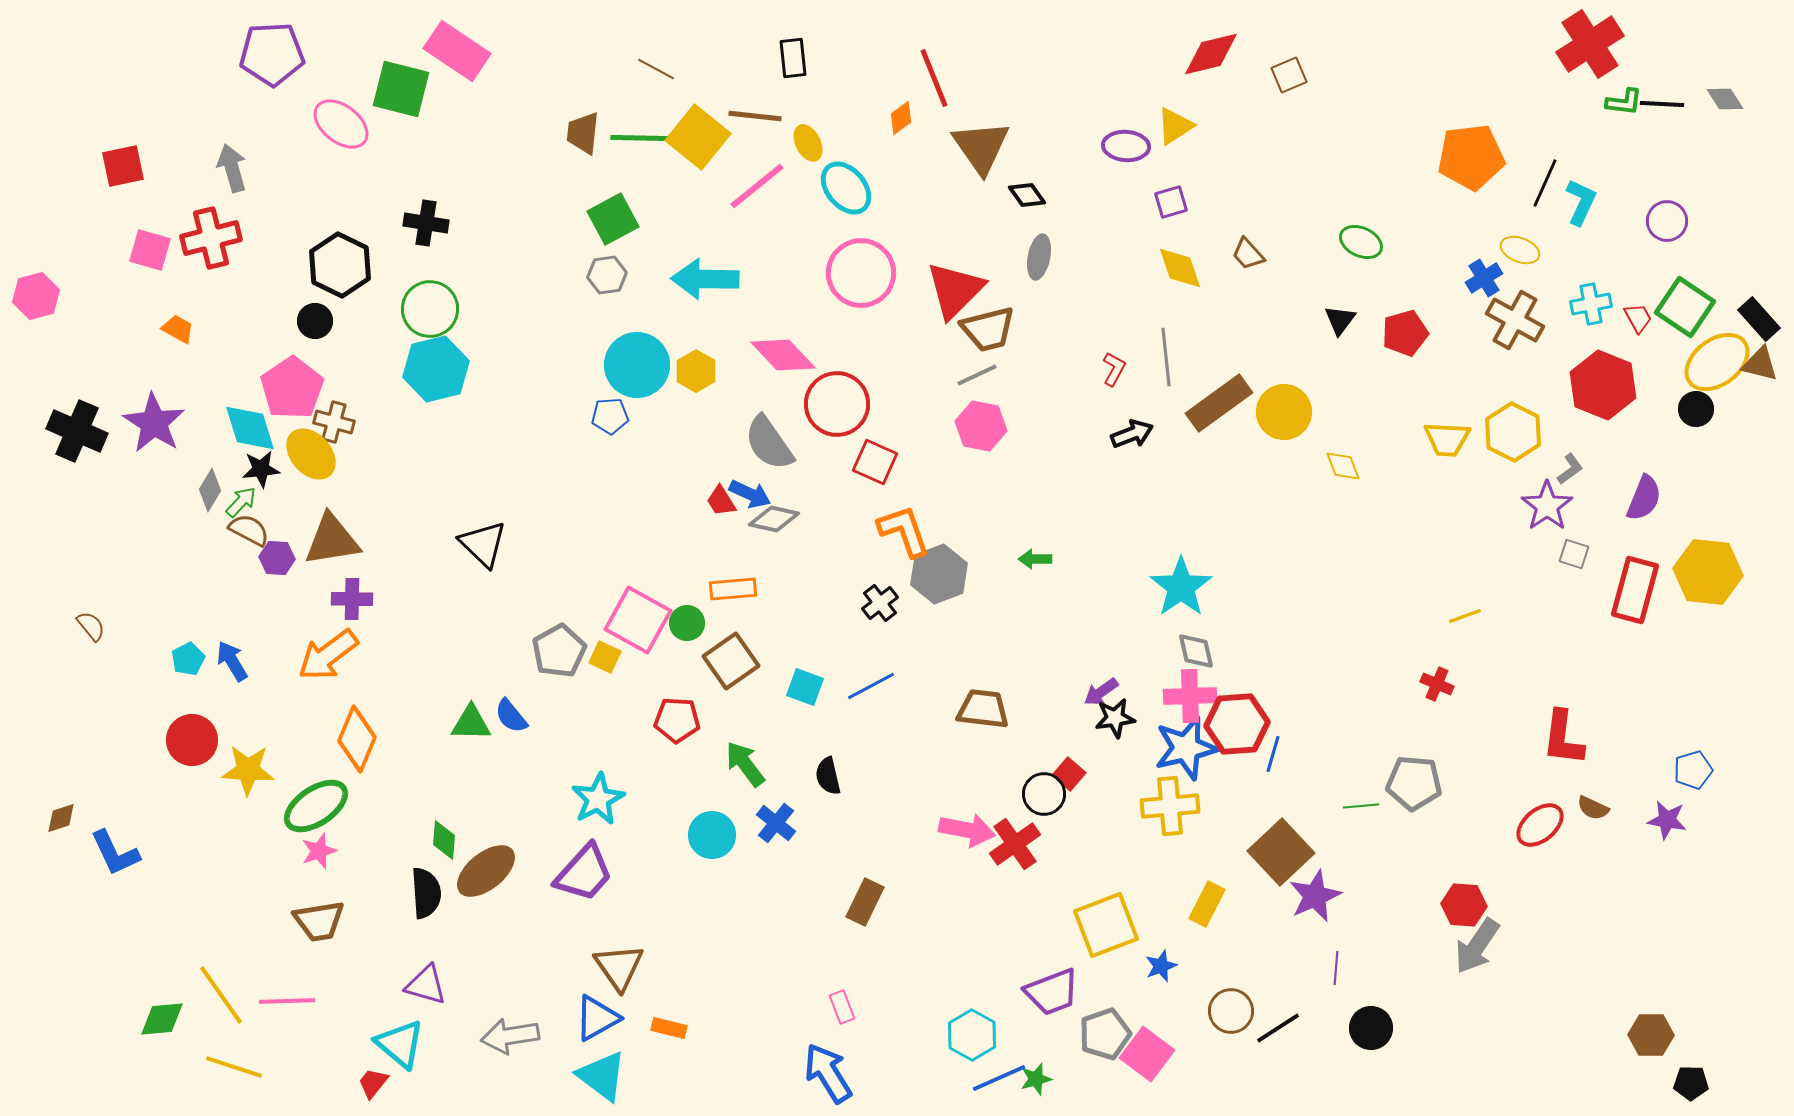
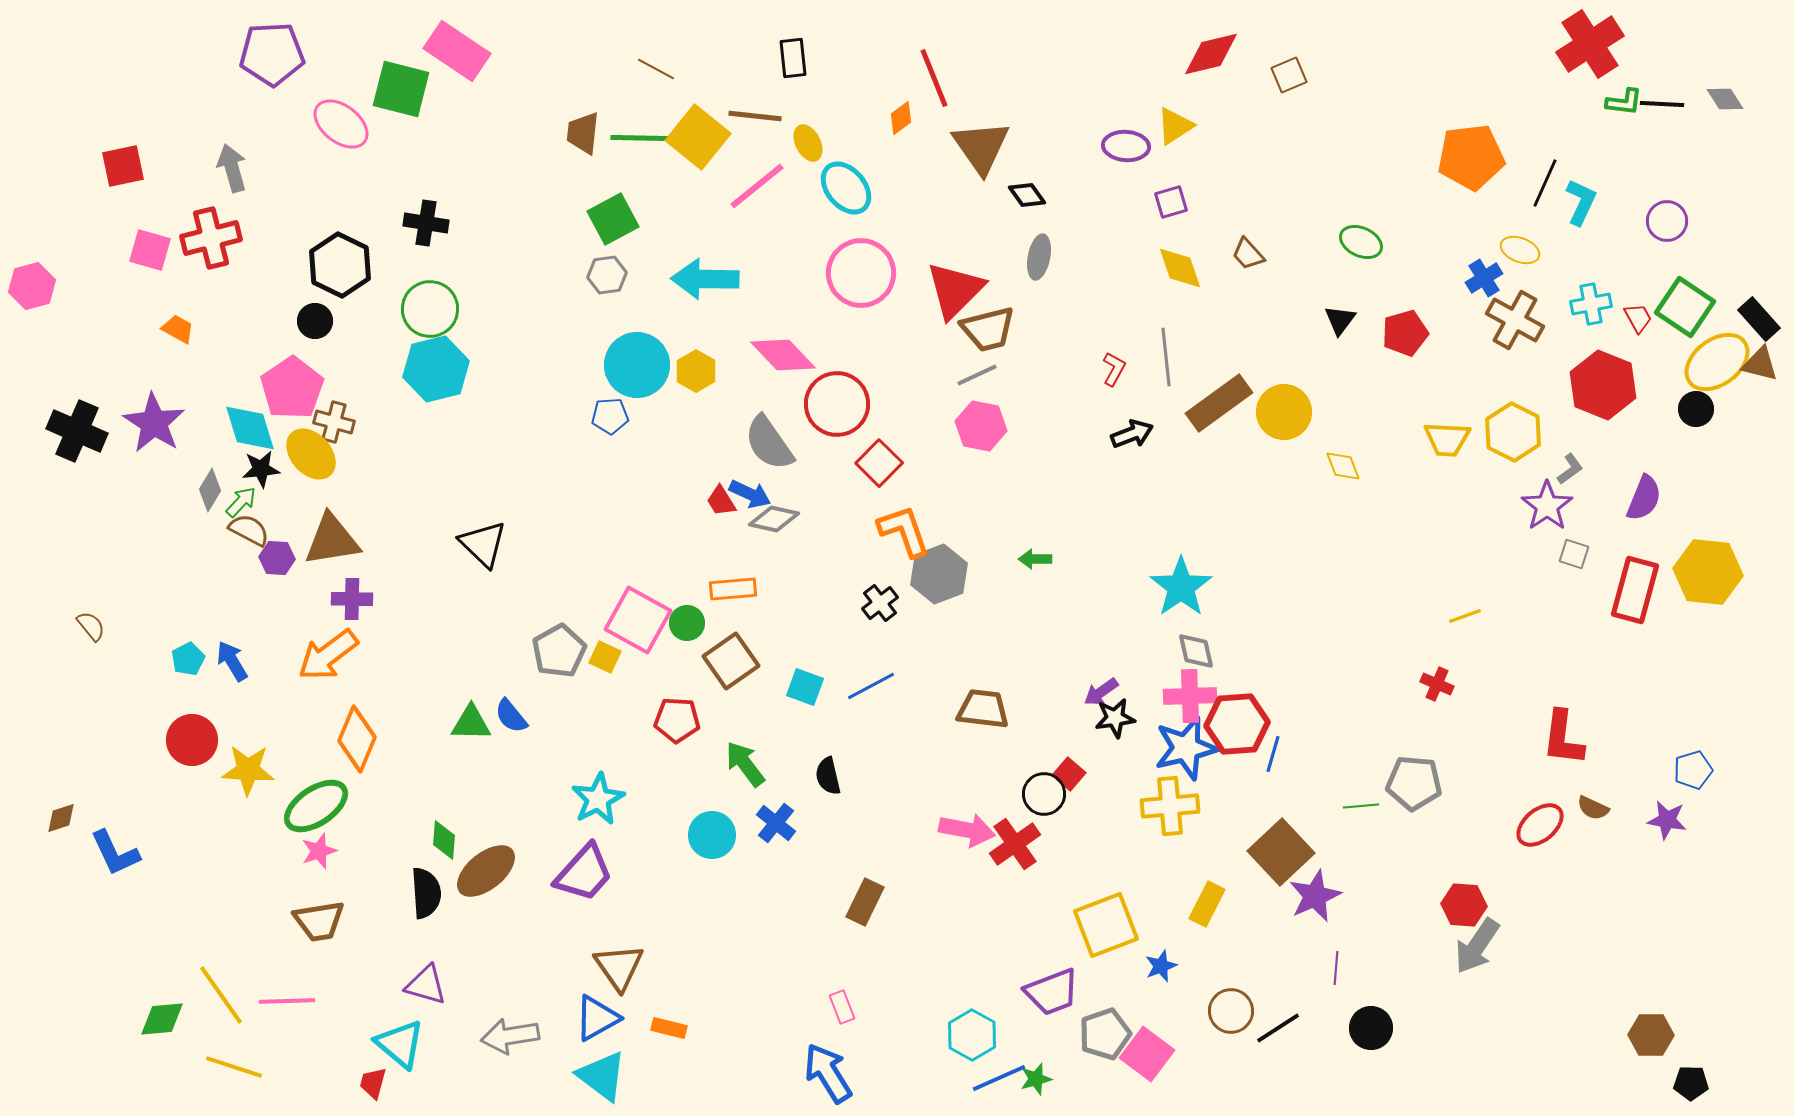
pink hexagon at (36, 296): moved 4 px left, 10 px up
red square at (875, 462): moved 4 px right, 1 px down; rotated 21 degrees clockwise
red trapezoid at (373, 1083): rotated 24 degrees counterclockwise
